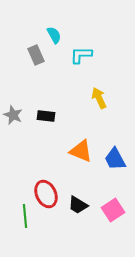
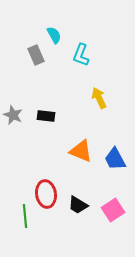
cyan L-shape: rotated 70 degrees counterclockwise
red ellipse: rotated 16 degrees clockwise
